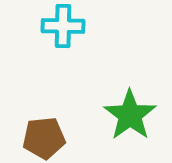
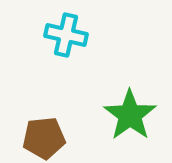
cyan cross: moved 3 px right, 9 px down; rotated 12 degrees clockwise
